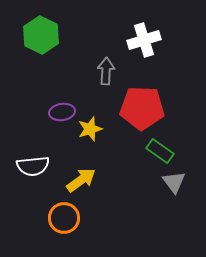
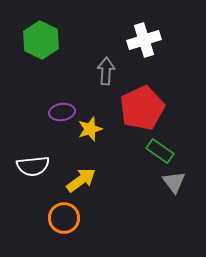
green hexagon: moved 5 px down
red pentagon: rotated 27 degrees counterclockwise
